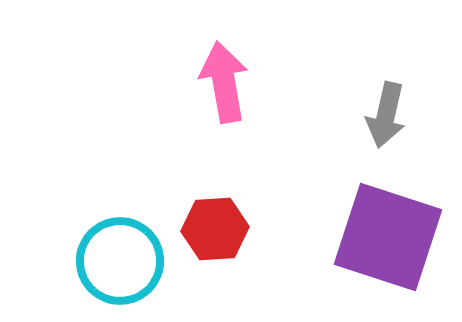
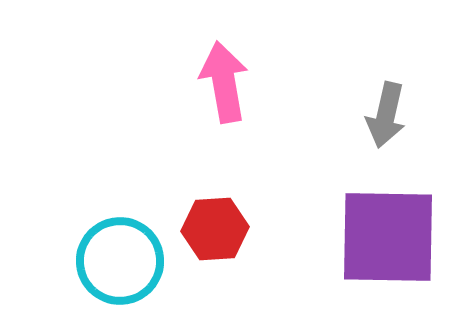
purple square: rotated 17 degrees counterclockwise
